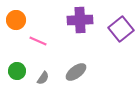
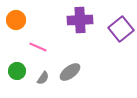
pink line: moved 6 px down
gray ellipse: moved 6 px left
